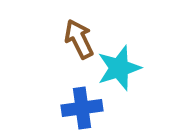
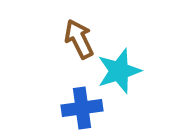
cyan star: moved 3 px down
